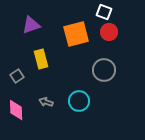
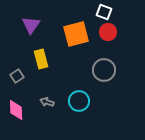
purple triangle: rotated 36 degrees counterclockwise
red circle: moved 1 px left
gray arrow: moved 1 px right
